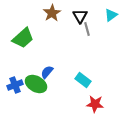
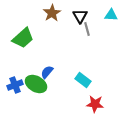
cyan triangle: rotated 40 degrees clockwise
